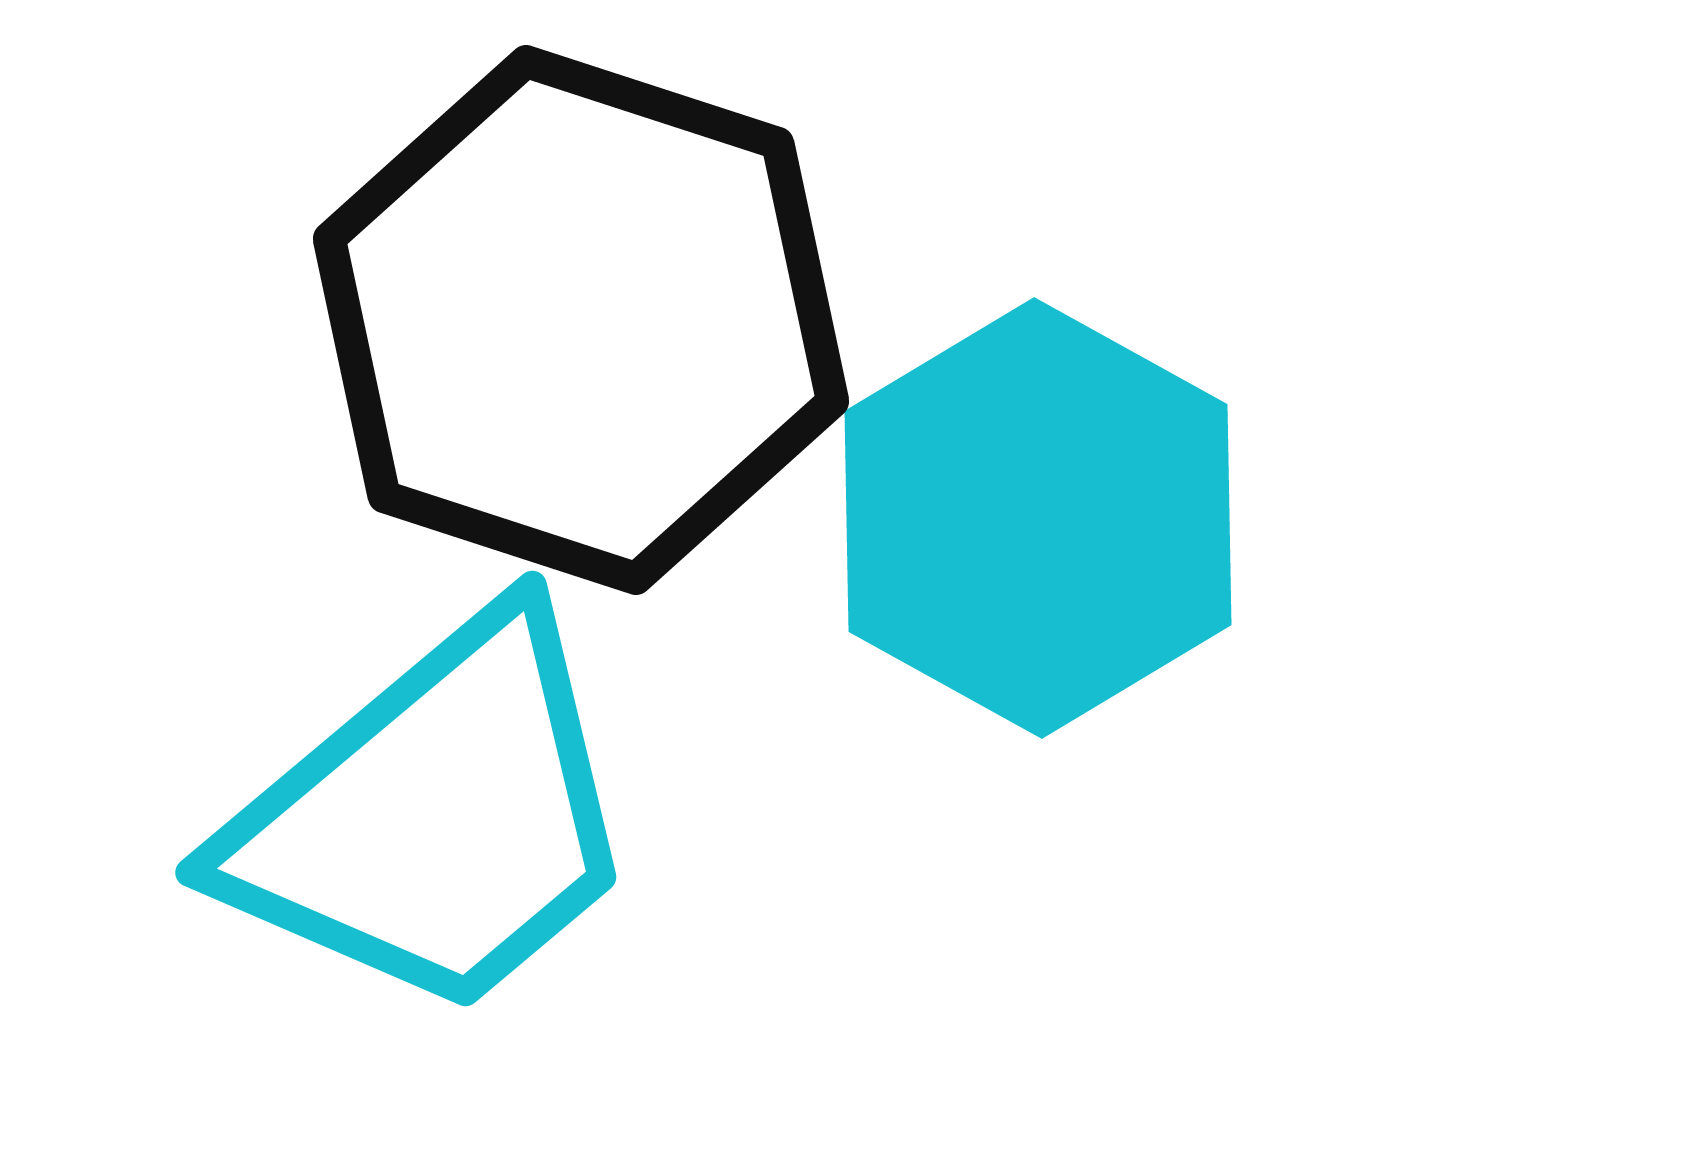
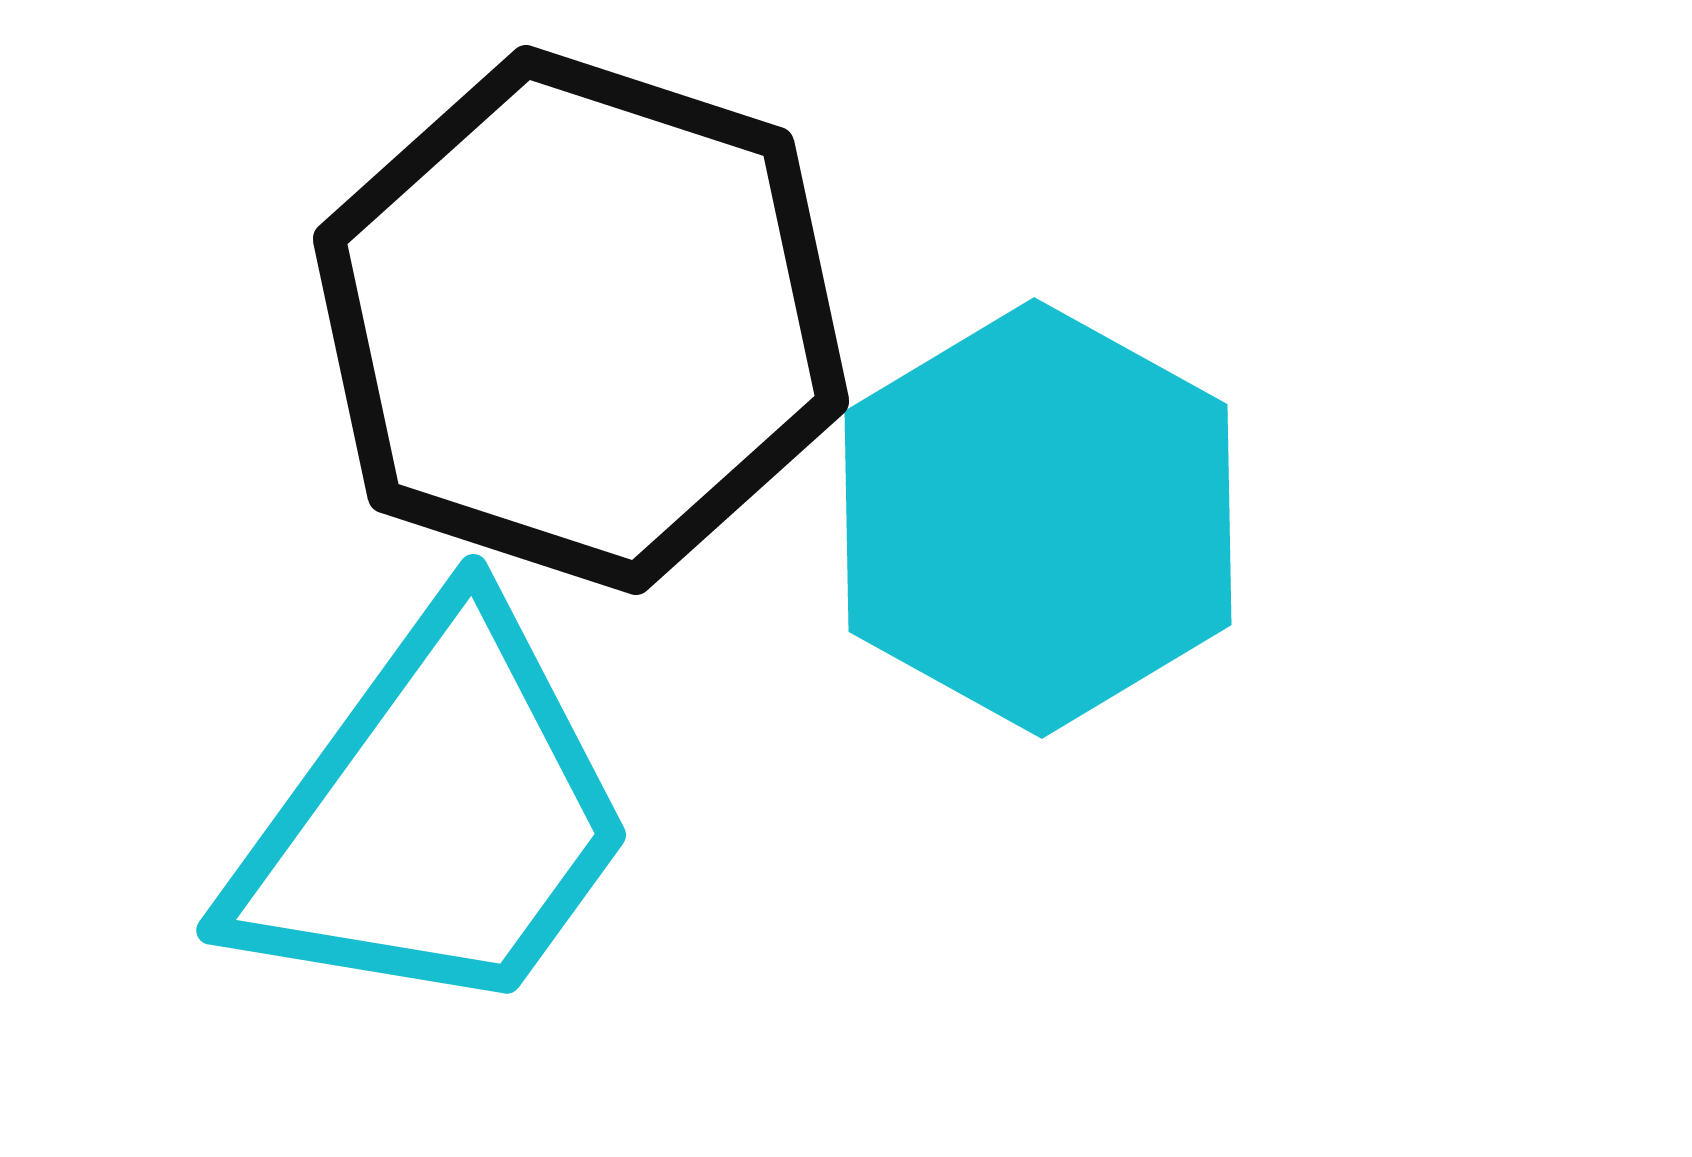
cyan trapezoid: rotated 14 degrees counterclockwise
